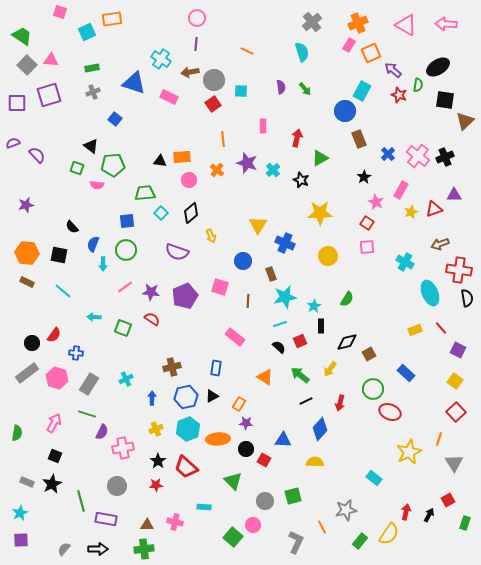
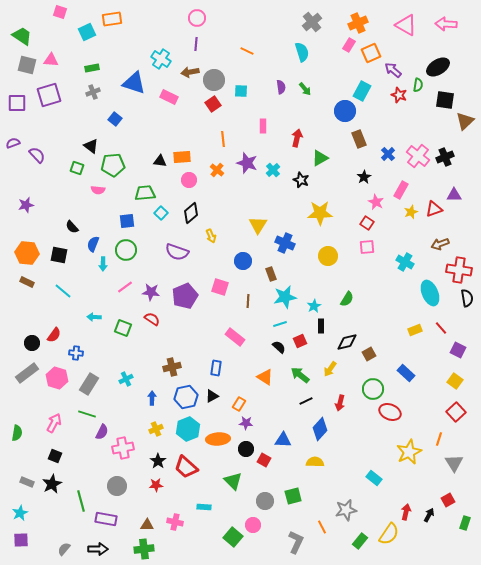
gray square at (27, 65): rotated 30 degrees counterclockwise
pink semicircle at (97, 185): moved 1 px right, 5 px down
